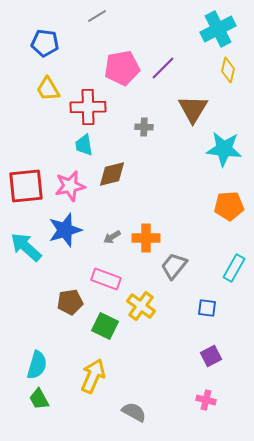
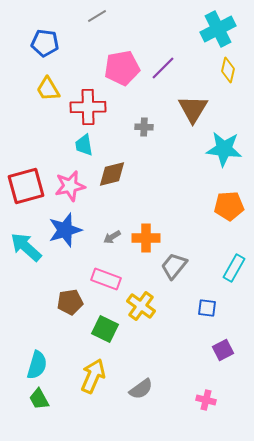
red square: rotated 9 degrees counterclockwise
green square: moved 3 px down
purple square: moved 12 px right, 6 px up
gray semicircle: moved 7 px right, 23 px up; rotated 115 degrees clockwise
